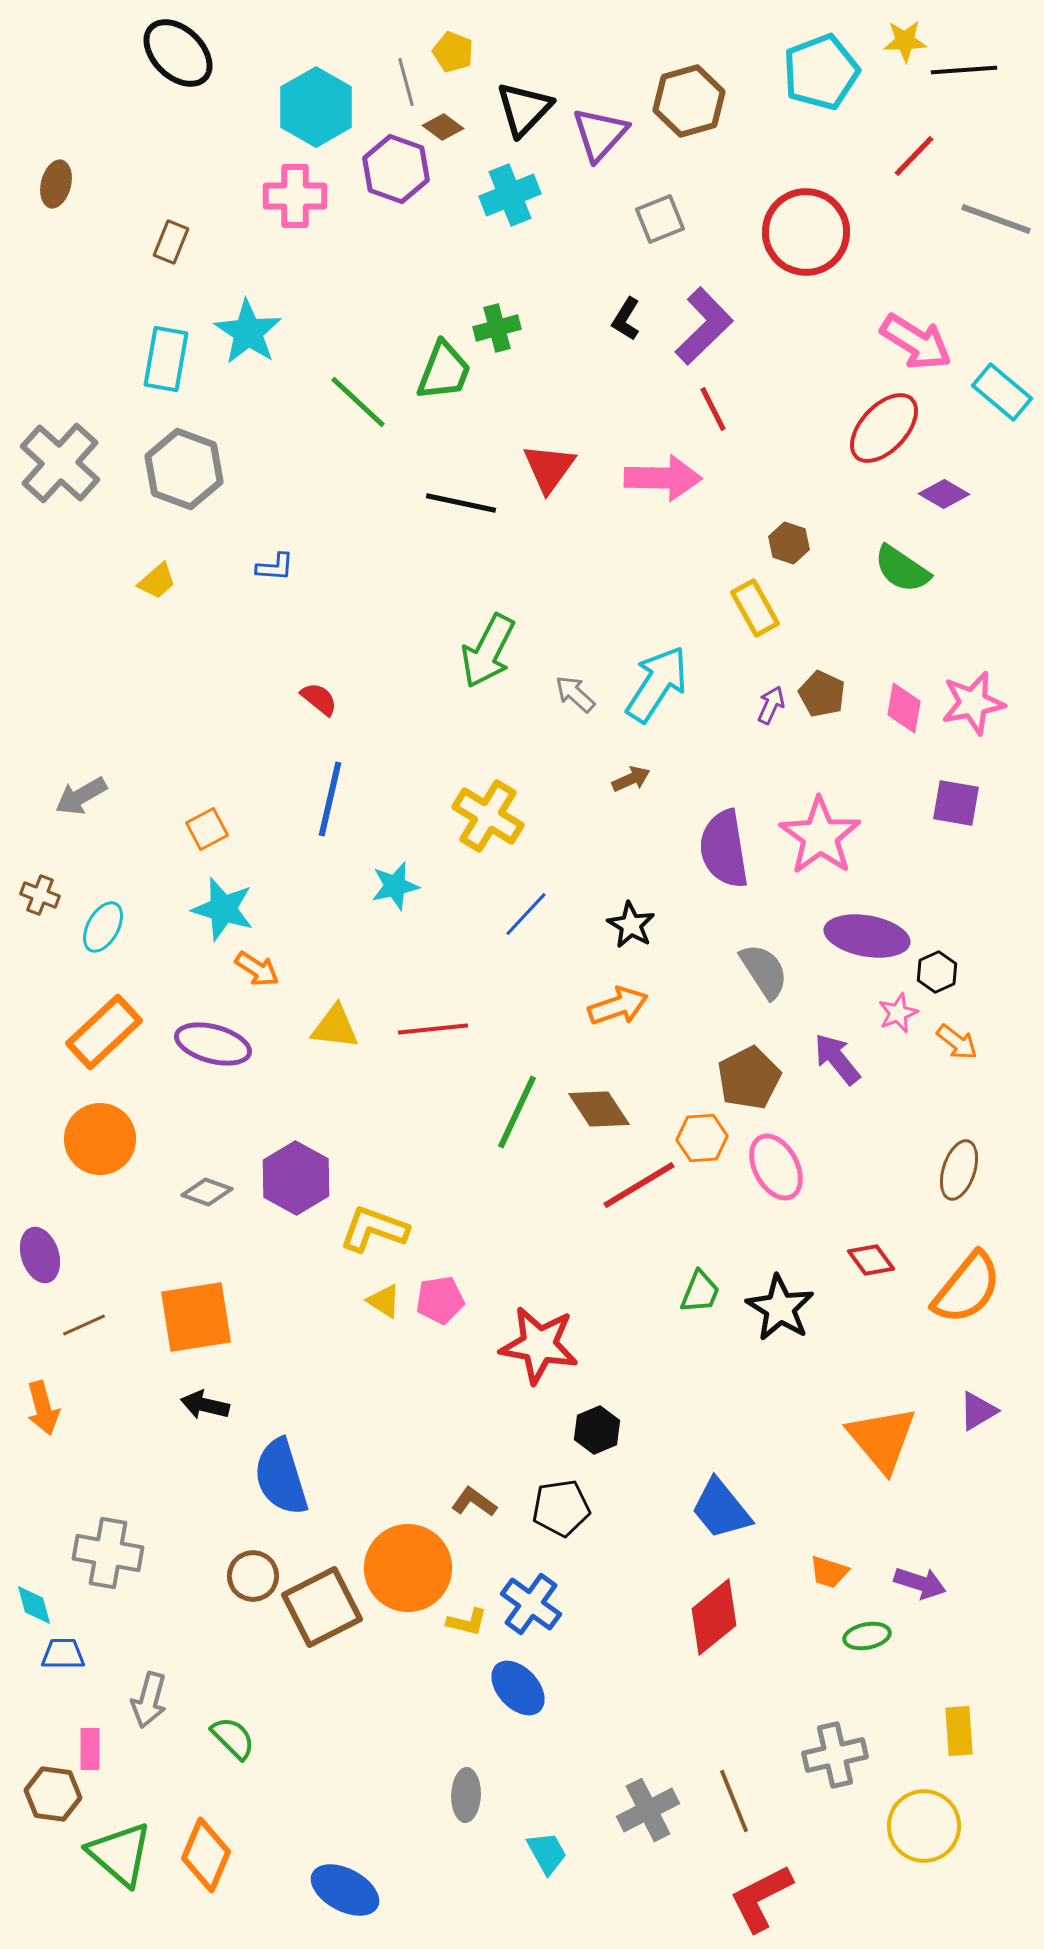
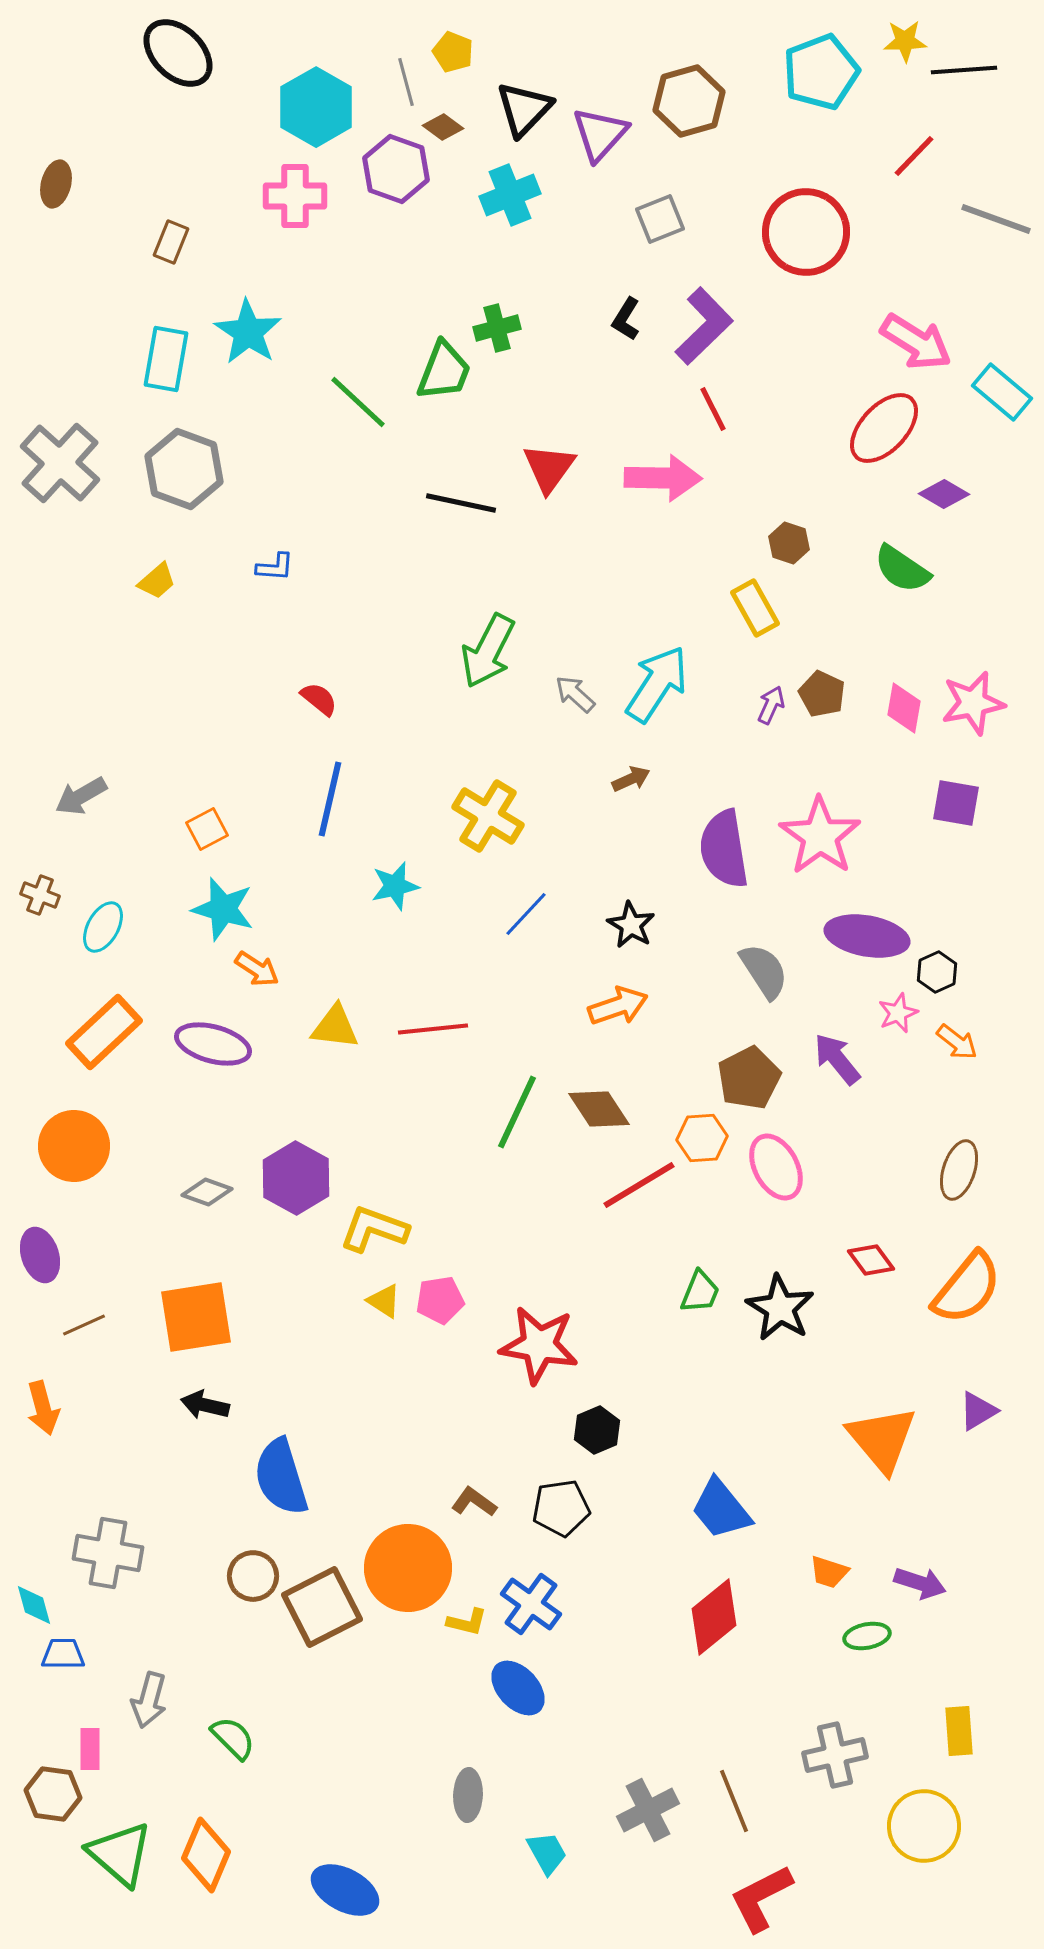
orange circle at (100, 1139): moved 26 px left, 7 px down
gray ellipse at (466, 1795): moved 2 px right
